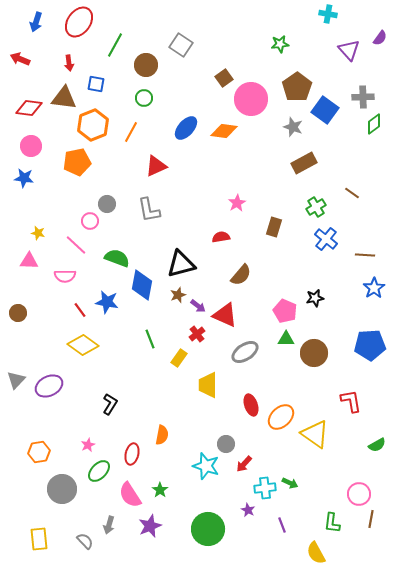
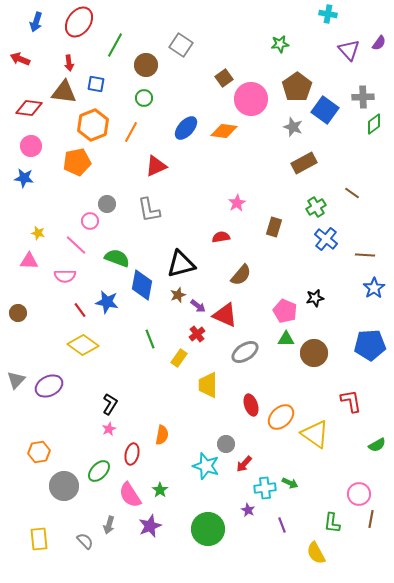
purple semicircle at (380, 38): moved 1 px left, 5 px down
brown triangle at (64, 98): moved 6 px up
pink star at (88, 445): moved 21 px right, 16 px up
gray circle at (62, 489): moved 2 px right, 3 px up
